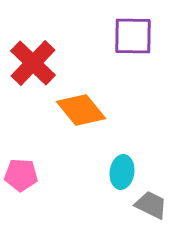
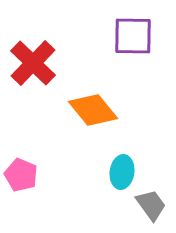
orange diamond: moved 12 px right
pink pentagon: rotated 20 degrees clockwise
gray trapezoid: rotated 28 degrees clockwise
